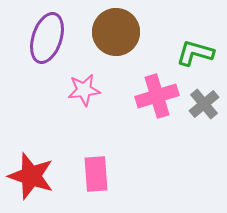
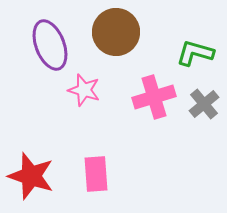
purple ellipse: moved 3 px right, 7 px down; rotated 39 degrees counterclockwise
pink star: rotated 24 degrees clockwise
pink cross: moved 3 px left, 1 px down
